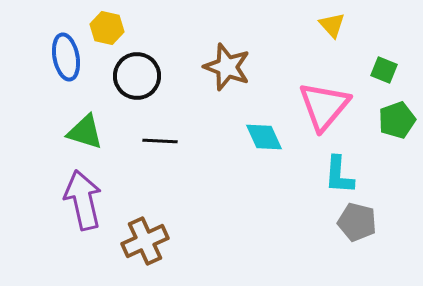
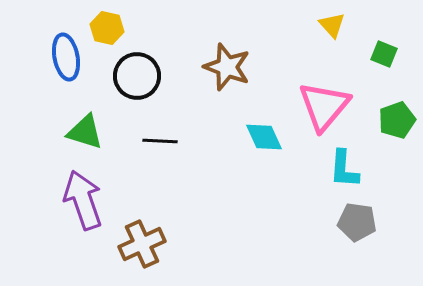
green square: moved 16 px up
cyan L-shape: moved 5 px right, 6 px up
purple arrow: rotated 6 degrees counterclockwise
gray pentagon: rotated 6 degrees counterclockwise
brown cross: moved 3 px left, 3 px down
